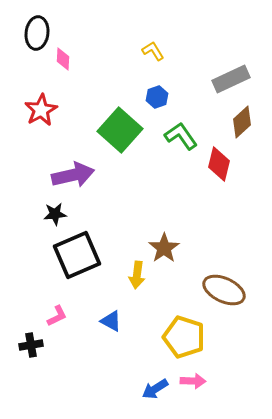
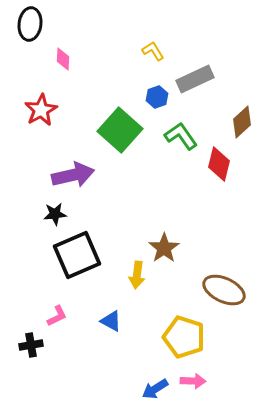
black ellipse: moved 7 px left, 9 px up
gray rectangle: moved 36 px left
